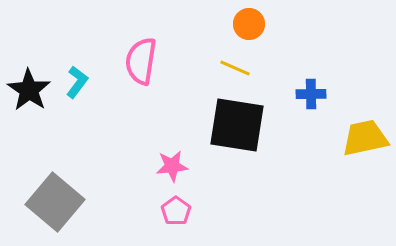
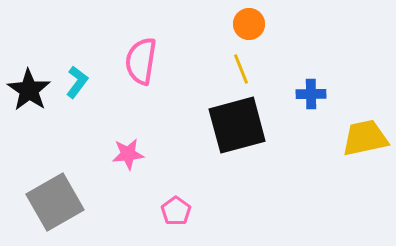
yellow line: moved 6 px right, 1 px down; rotated 44 degrees clockwise
black square: rotated 24 degrees counterclockwise
pink star: moved 44 px left, 12 px up
gray square: rotated 20 degrees clockwise
